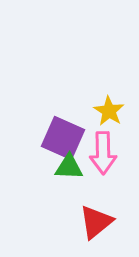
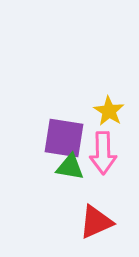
purple square: moved 1 px right; rotated 15 degrees counterclockwise
green triangle: moved 1 px right; rotated 8 degrees clockwise
red triangle: rotated 15 degrees clockwise
